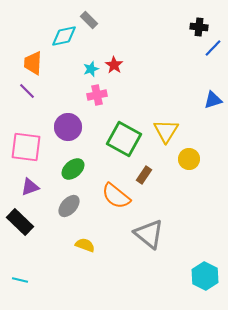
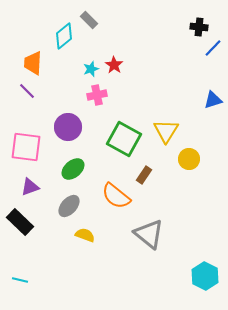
cyan diamond: rotated 28 degrees counterclockwise
yellow semicircle: moved 10 px up
